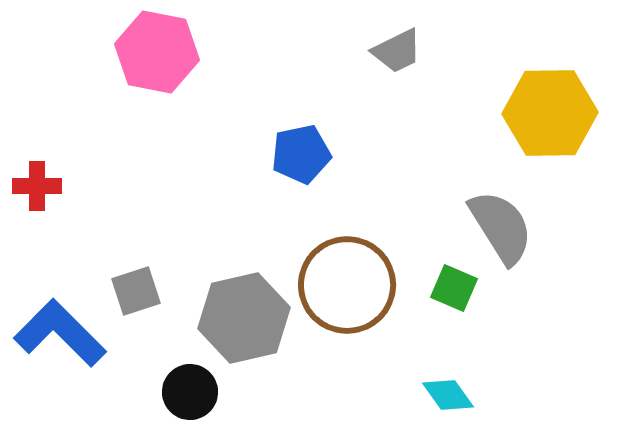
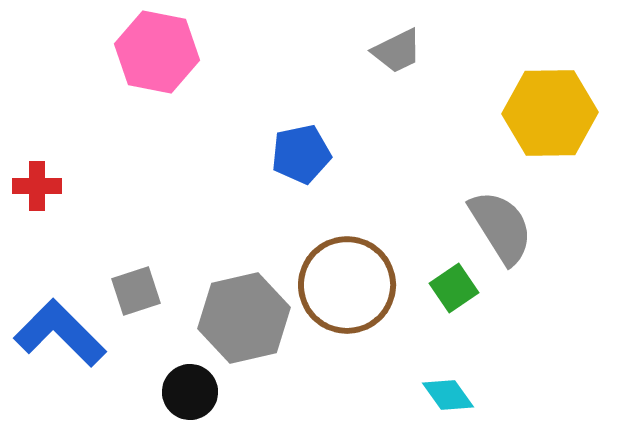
green square: rotated 33 degrees clockwise
